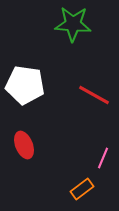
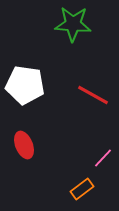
red line: moved 1 px left
pink line: rotated 20 degrees clockwise
